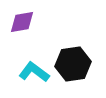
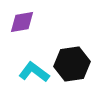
black hexagon: moved 1 px left
